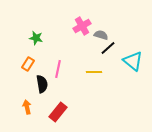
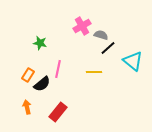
green star: moved 4 px right, 5 px down
orange rectangle: moved 11 px down
black semicircle: rotated 60 degrees clockwise
